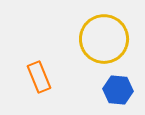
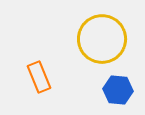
yellow circle: moved 2 px left
